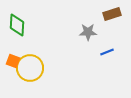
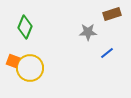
green diamond: moved 8 px right, 2 px down; rotated 20 degrees clockwise
blue line: moved 1 px down; rotated 16 degrees counterclockwise
